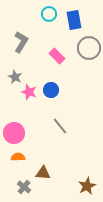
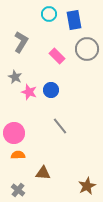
gray circle: moved 2 px left, 1 px down
orange semicircle: moved 2 px up
gray cross: moved 6 px left, 3 px down
